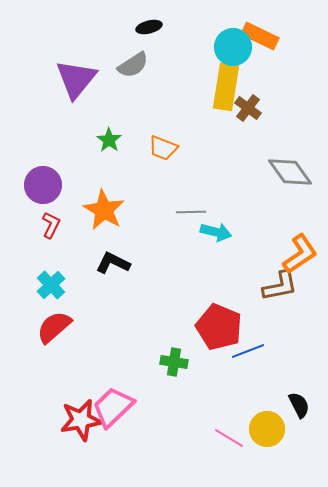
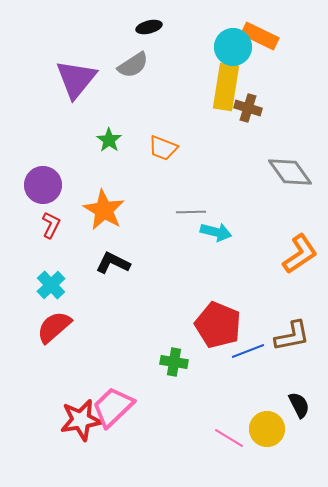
brown cross: rotated 20 degrees counterclockwise
brown L-shape: moved 12 px right, 50 px down
red pentagon: moved 1 px left, 2 px up
